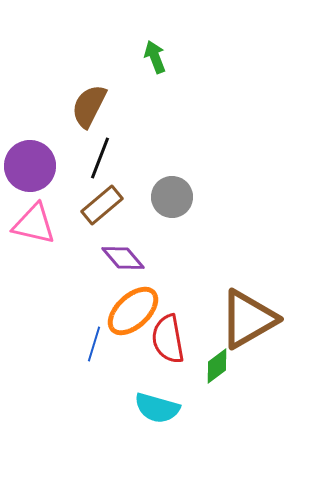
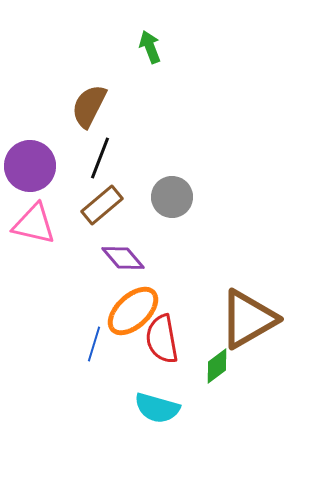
green arrow: moved 5 px left, 10 px up
red semicircle: moved 6 px left
